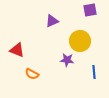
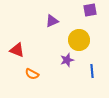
yellow circle: moved 1 px left, 1 px up
purple star: rotated 24 degrees counterclockwise
blue line: moved 2 px left, 1 px up
